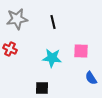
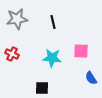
red cross: moved 2 px right, 5 px down
